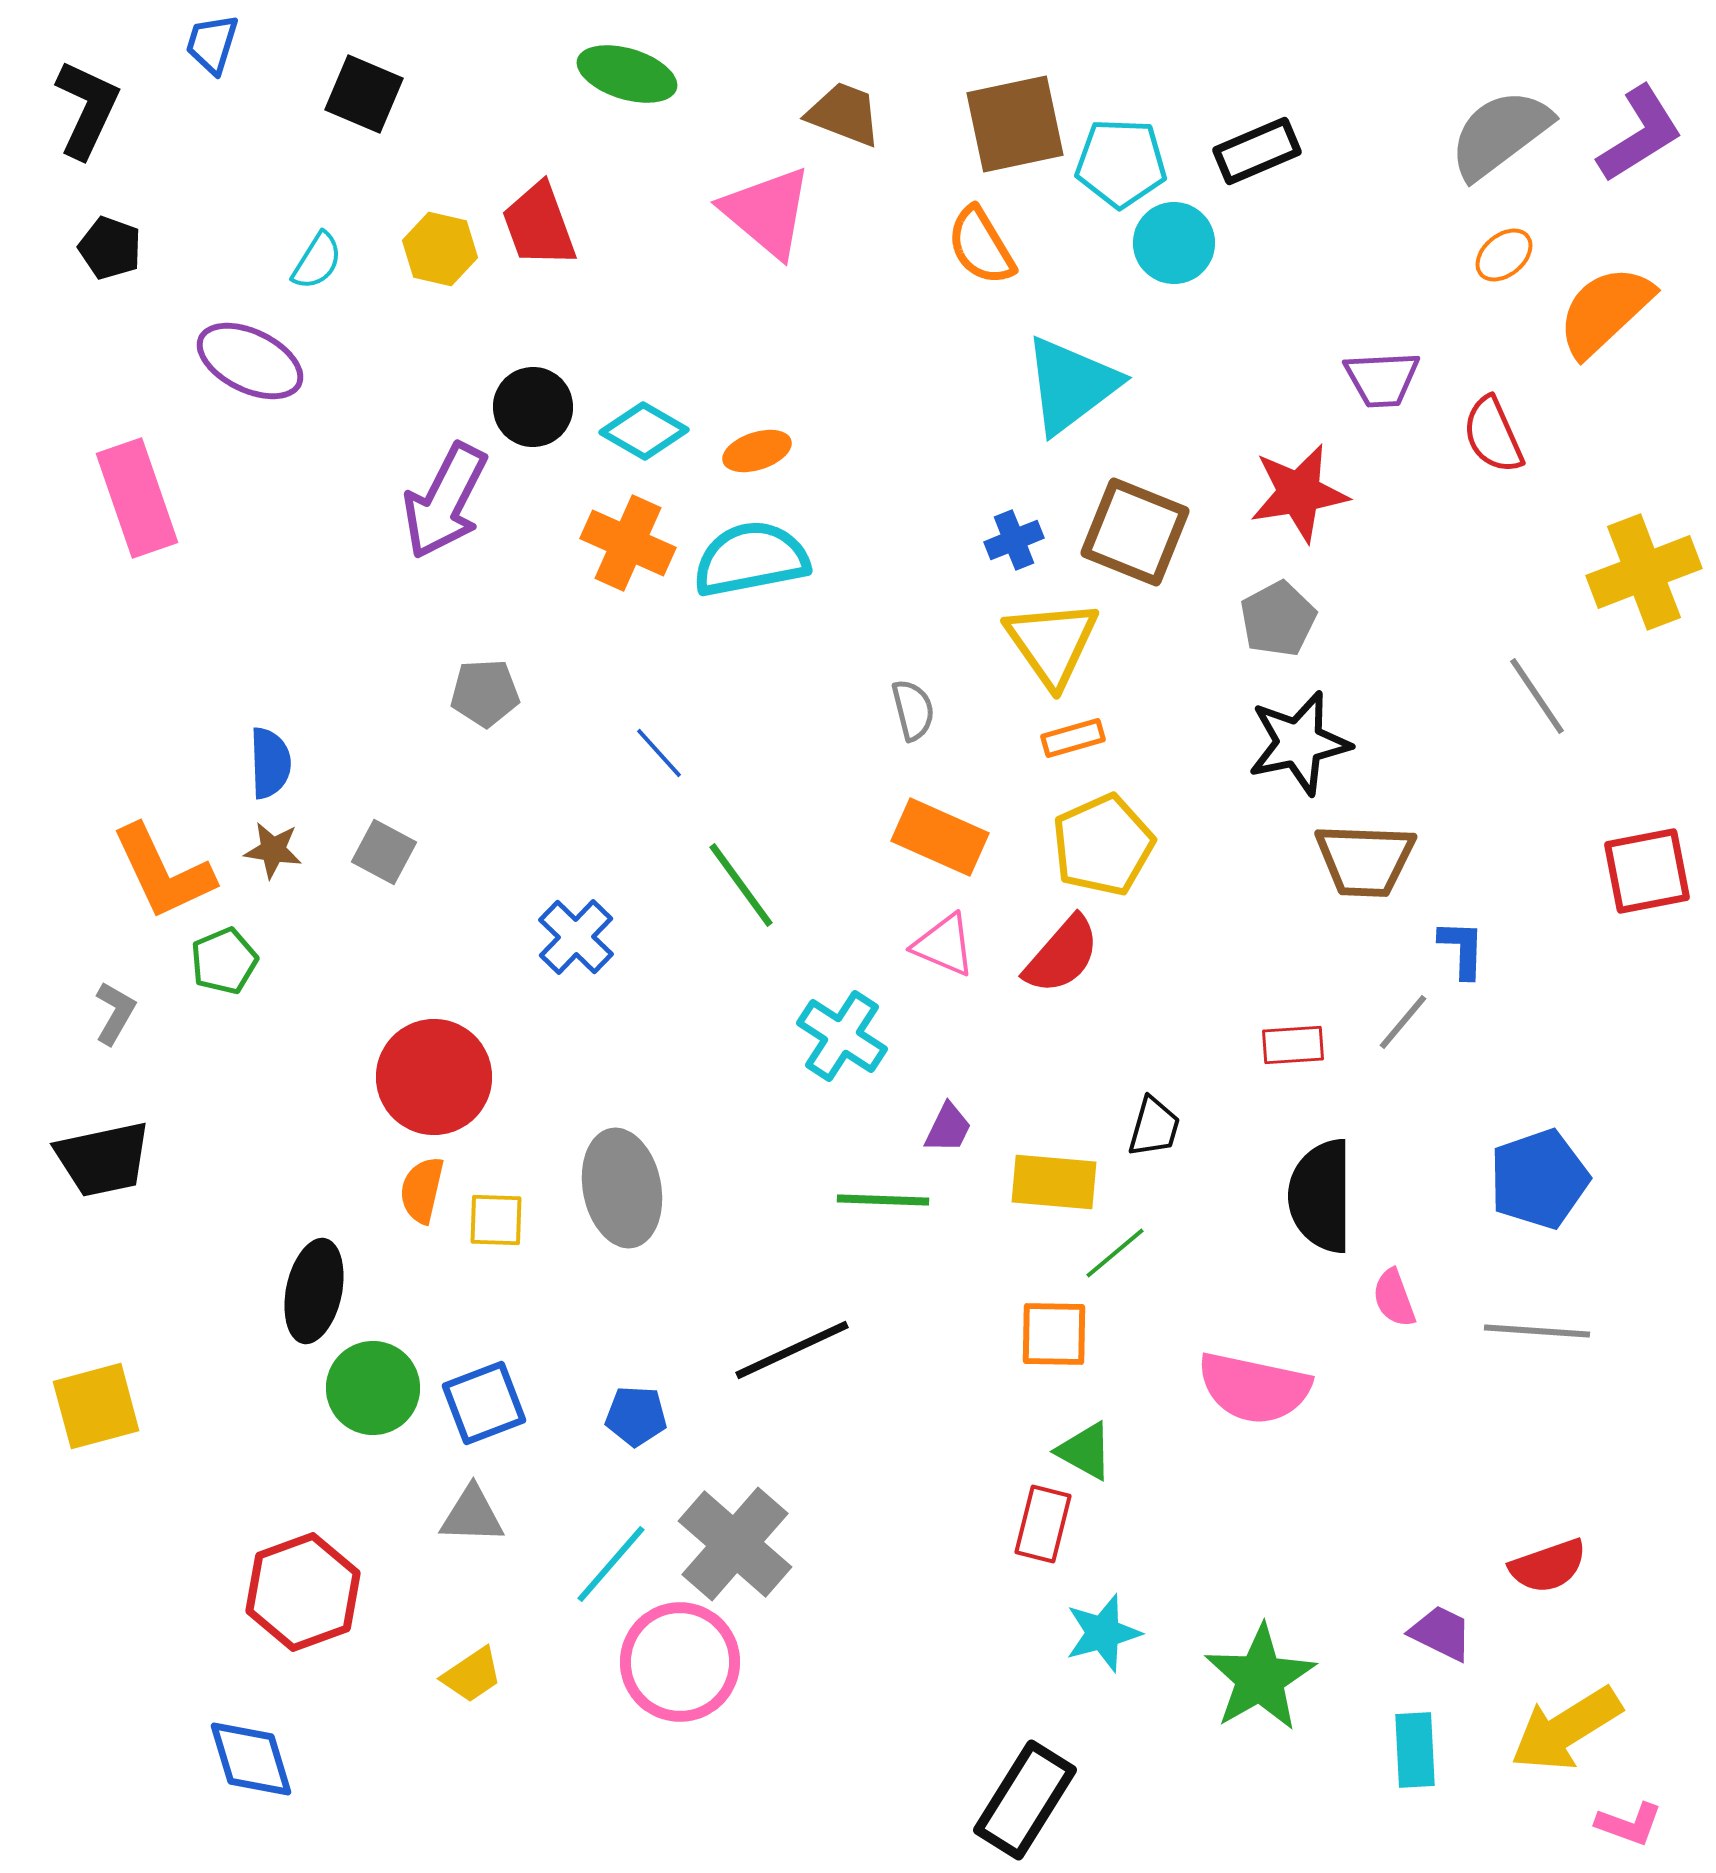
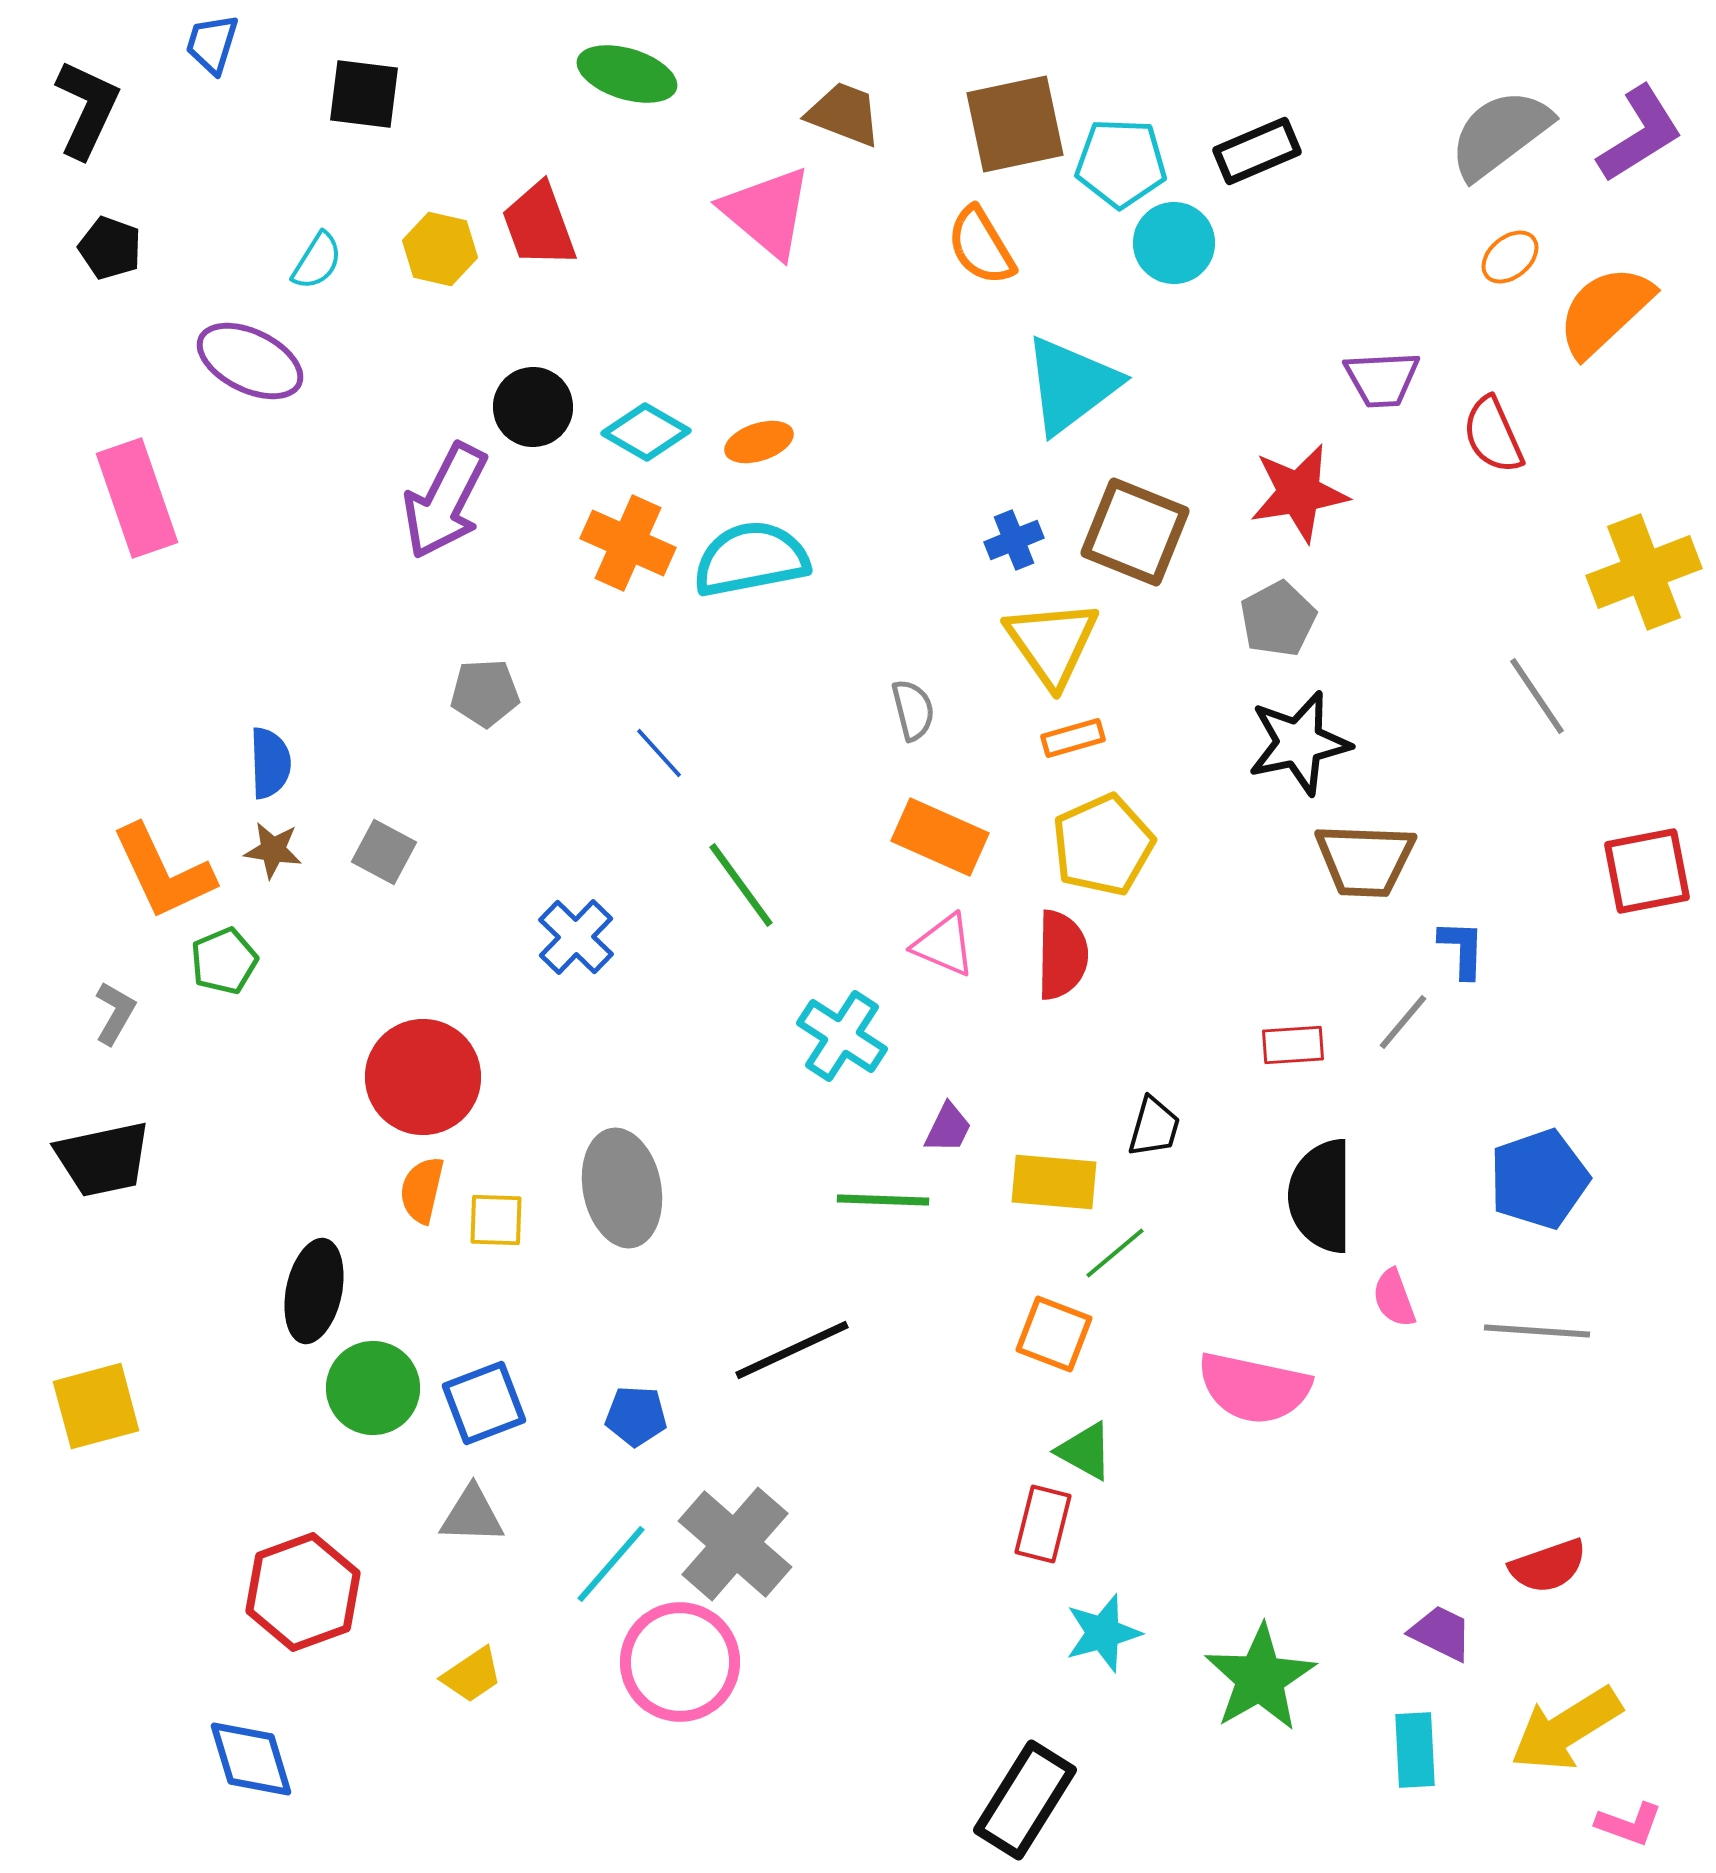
black square at (364, 94): rotated 16 degrees counterclockwise
orange ellipse at (1504, 255): moved 6 px right, 2 px down
cyan diamond at (644, 431): moved 2 px right, 1 px down
orange ellipse at (757, 451): moved 2 px right, 9 px up
red semicircle at (1062, 955): rotated 40 degrees counterclockwise
red circle at (434, 1077): moved 11 px left
orange square at (1054, 1334): rotated 20 degrees clockwise
